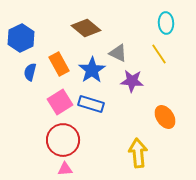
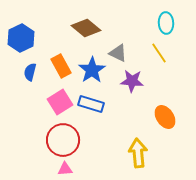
yellow line: moved 1 px up
orange rectangle: moved 2 px right, 2 px down
